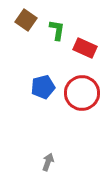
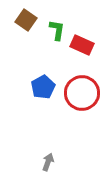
red rectangle: moved 3 px left, 3 px up
blue pentagon: rotated 15 degrees counterclockwise
